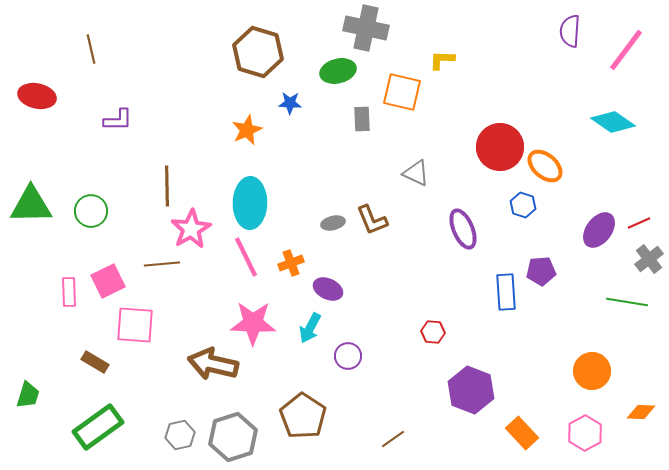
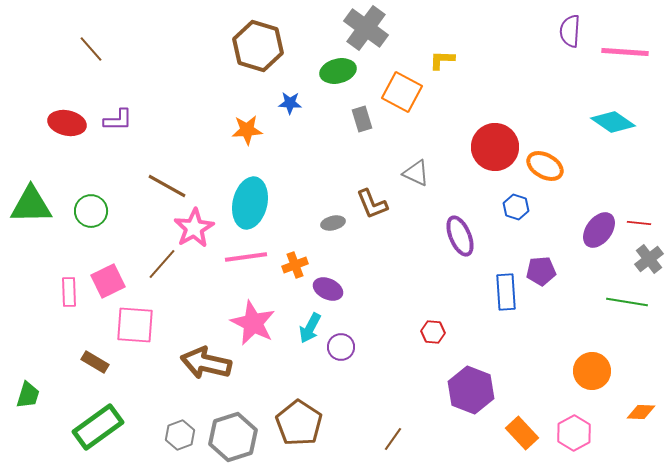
gray cross at (366, 28): rotated 24 degrees clockwise
brown line at (91, 49): rotated 28 degrees counterclockwise
pink line at (626, 50): moved 1 px left, 2 px down; rotated 57 degrees clockwise
brown hexagon at (258, 52): moved 6 px up
orange square at (402, 92): rotated 15 degrees clockwise
red ellipse at (37, 96): moved 30 px right, 27 px down
gray rectangle at (362, 119): rotated 15 degrees counterclockwise
orange star at (247, 130): rotated 20 degrees clockwise
red circle at (500, 147): moved 5 px left
orange ellipse at (545, 166): rotated 12 degrees counterclockwise
brown line at (167, 186): rotated 60 degrees counterclockwise
cyan ellipse at (250, 203): rotated 12 degrees clockwise
blue hexagon at (523, 205): moved 7 px left, 2 px down
brown L-shape at (372, 220): moved 16 px up
red line at (639, 223): rotated 30 degrees clockwise
pink star at (191, 229): moved 3 px right, 1 px up
purple ellipse at (463, 229): moved 3 px left, 7 px down
pink line at (246, 257): rotated 72 degrees counterclockwise
orange cross at (291, 263): moved 4 px right, 2 px down
brown line at (162, 264): rotated 44 degrees counterclockwise
pink star at (253, 323): rotated 24 degrees clockwise
purple circle at (348, 356): moved 7 px left, 9 px up
brown arrow at (213, 364): moved 7 px left, 1 px up
brown pentagon at (303, 416): moved 4 px left, 7 px down
pink hexagon at (585, 433): moved 11 px left
gray hexagon at (180, 435): rotated 8 degrees counterclockwise
brown line at (393, 439): rotated 20 degrees counterclockwise
